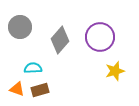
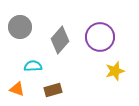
cyan semicircle: moved 2 px up
brown rectangle: moved 13 px right
